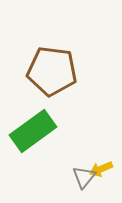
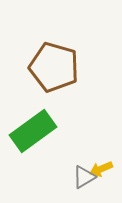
brown pentagon: moved 2 px right, 4 px up; rotated 9 degrees clockwise
gray triangle: rotated 20 degrees clockwise
